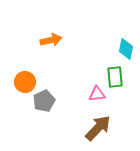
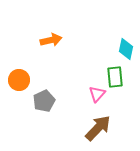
orange circle: moved 6 px left, 2 px up
pink triangle: rotated 42 degrees counterclockwise
